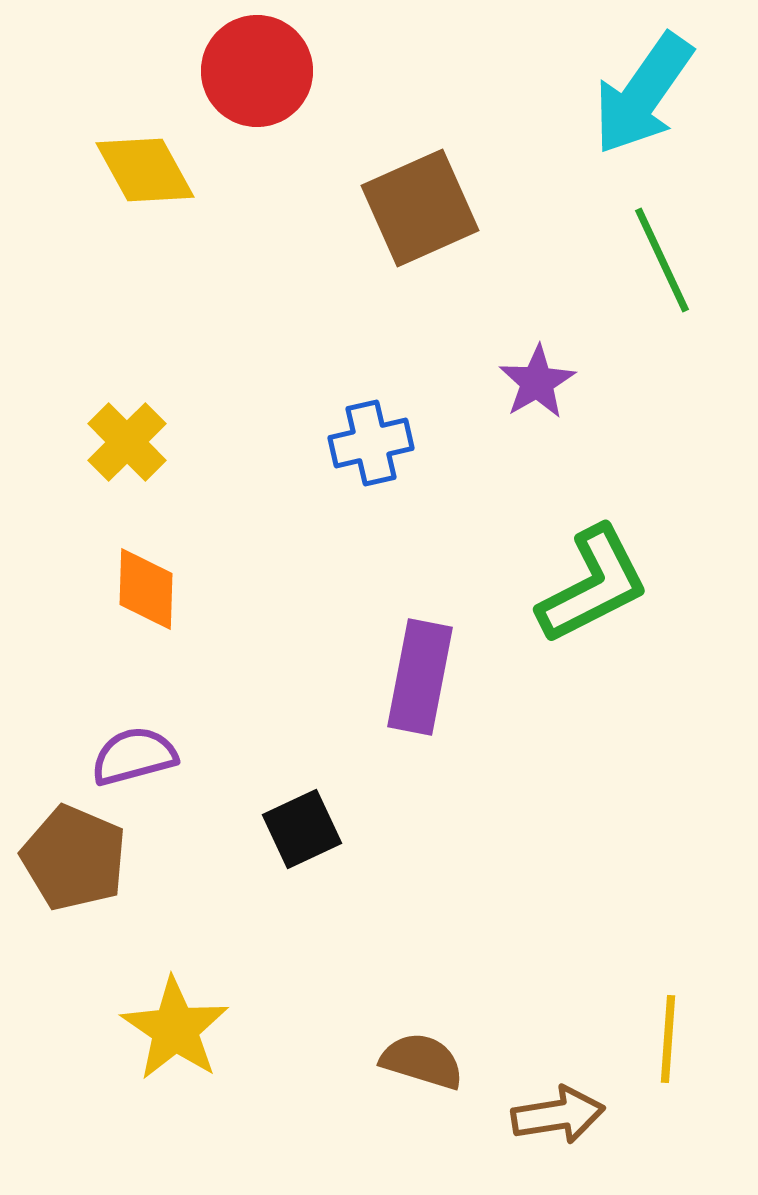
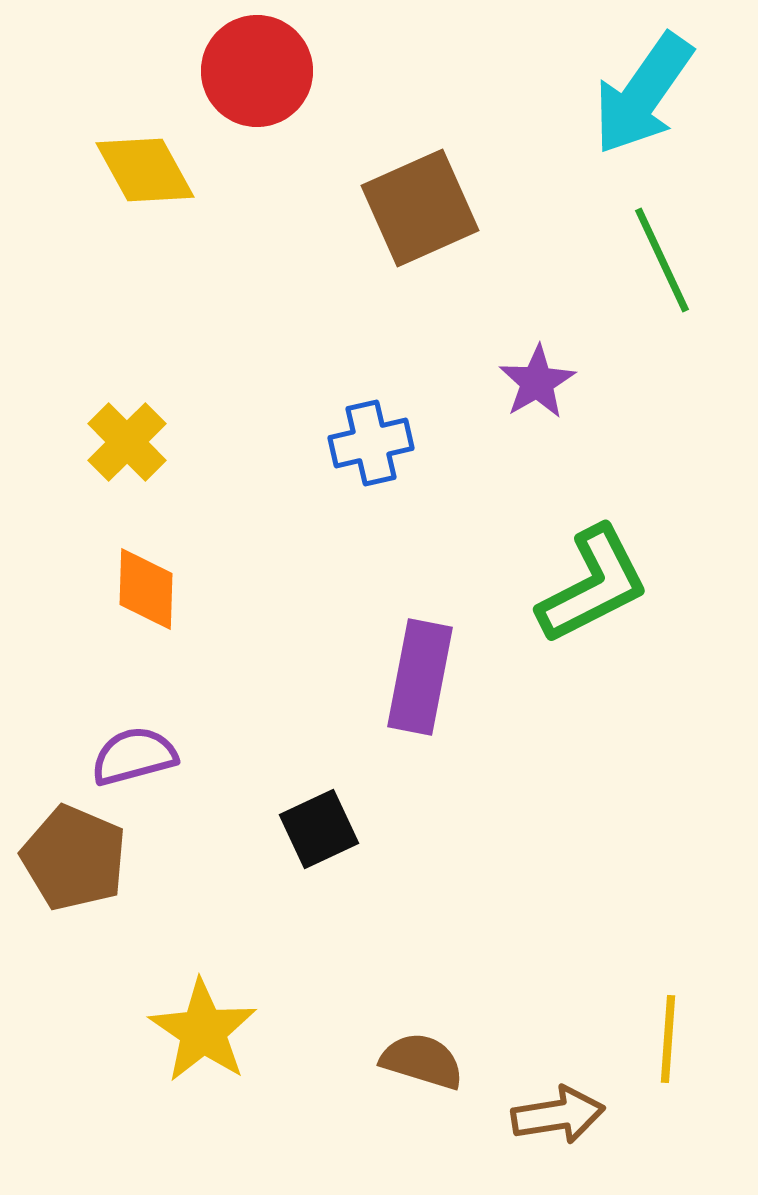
black square: moved 17 px right
yellow star: moved 28 px right, 2 px down
